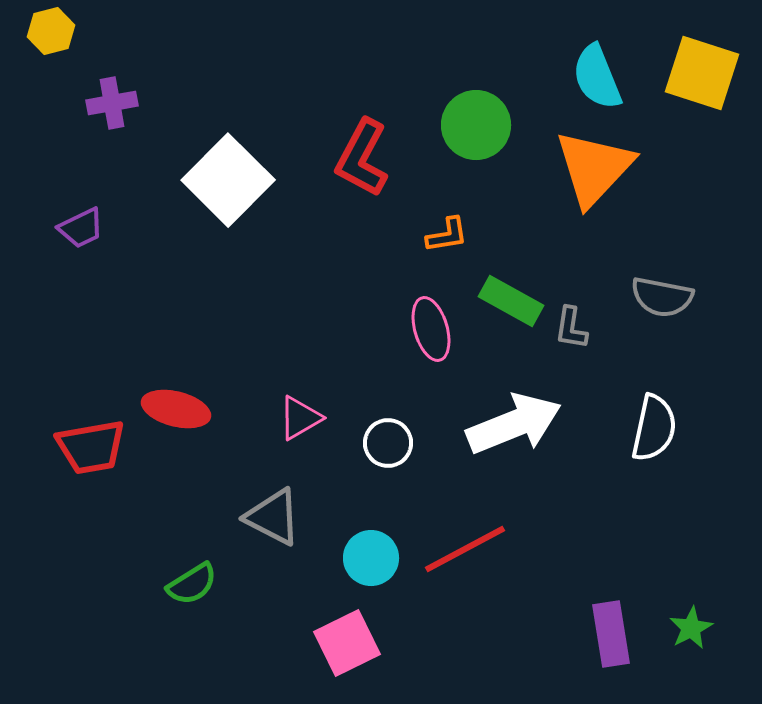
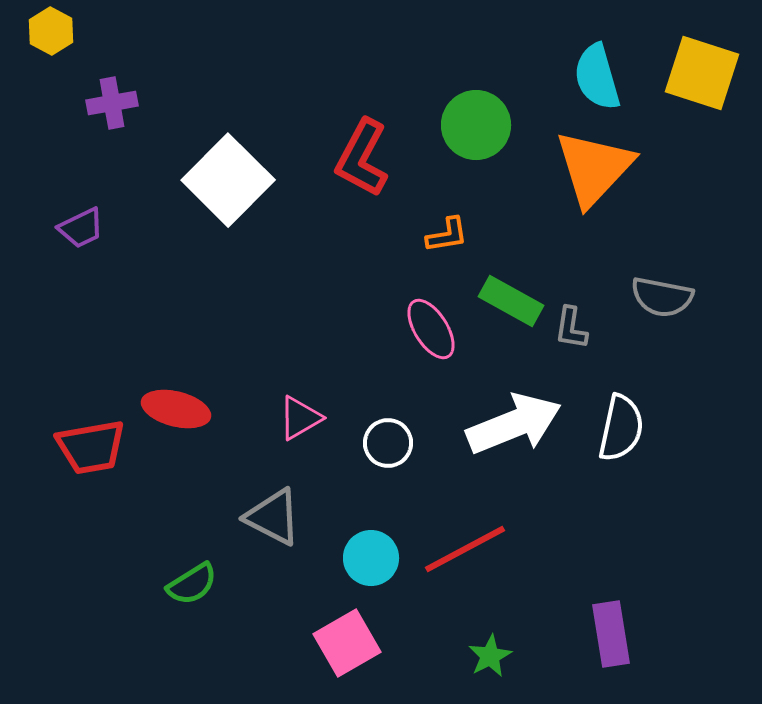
yellow hexagon: rotated 18 degrees counterclockwise
cyan semicircle: rotated 6 degrees clockwise
pink ellipse: rotated 16 degrees counterclockwise
white semicircle: moved 33 px left
green star: moved 201 px left, 28 px down
pink square: rotated 4 degrees counterclockwise
